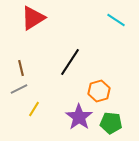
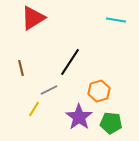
cyan line: rotated 24 degrees counterclockwise
gray line: moved 30 px right, 1 px down
